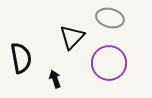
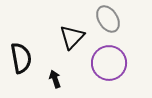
gray ellipse: moved 2 px left, 1 px down; rotated 44 degrees clockwise
